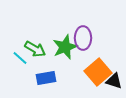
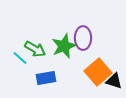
green star: moved 1 px left, 1 px up
